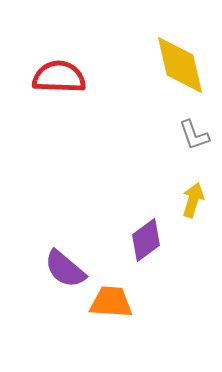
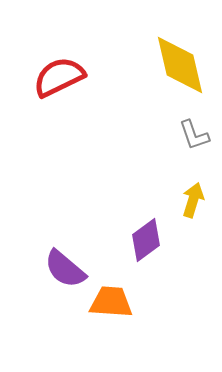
red semicircle: rotated 28 degrees counterclockwise
